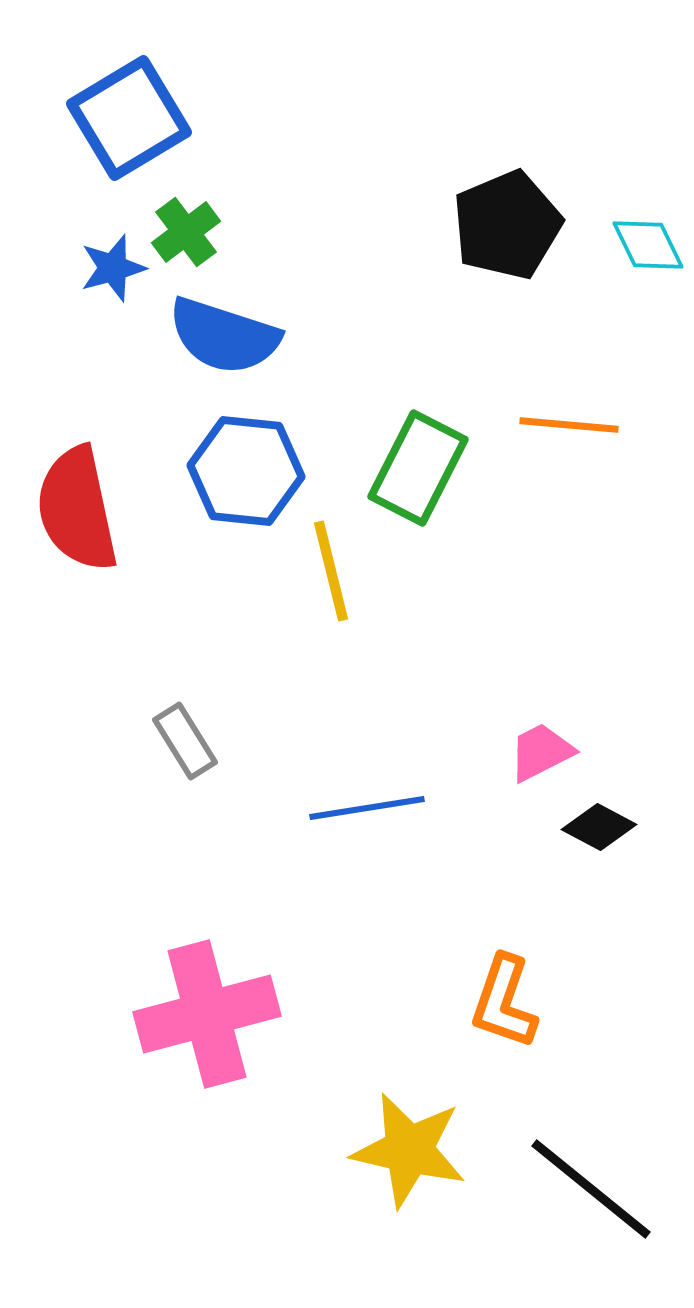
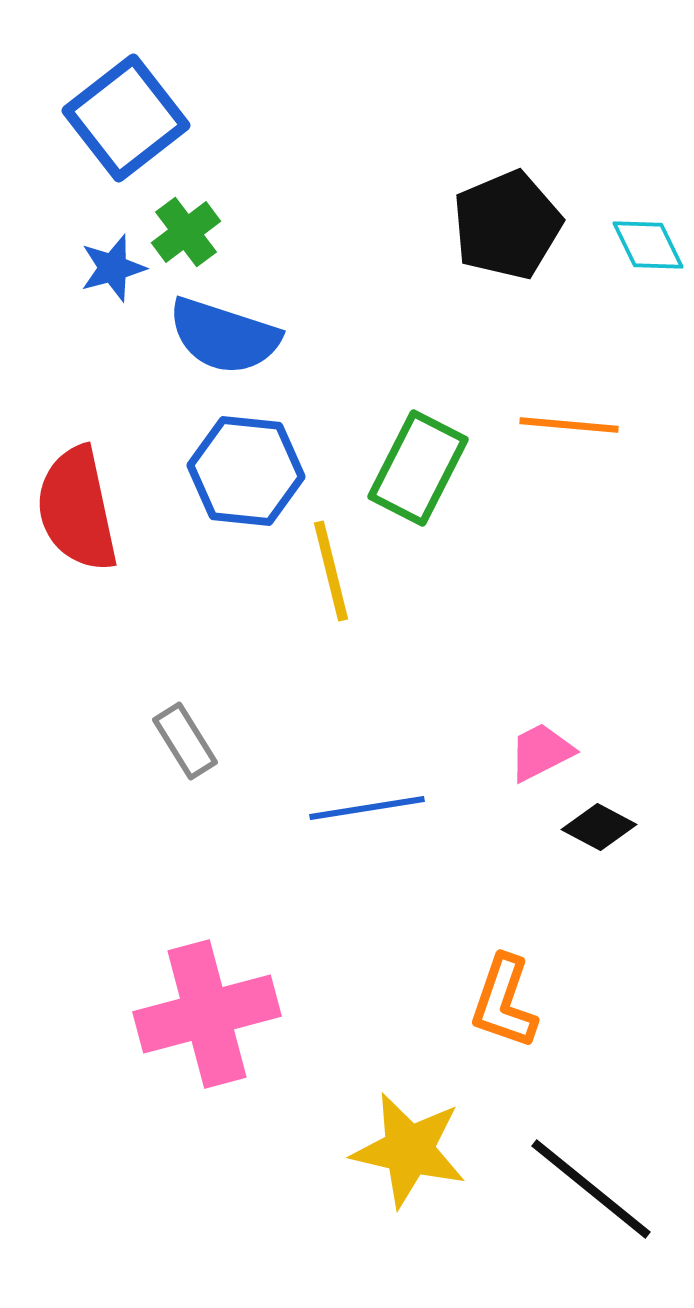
blue square: moved 3 px left; rotated 7 degrees counterclockwise
